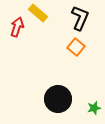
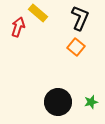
red arrow: moved 1 px right
black circle: moved 3 px down
green star: moved 3 px left, 6 px up
